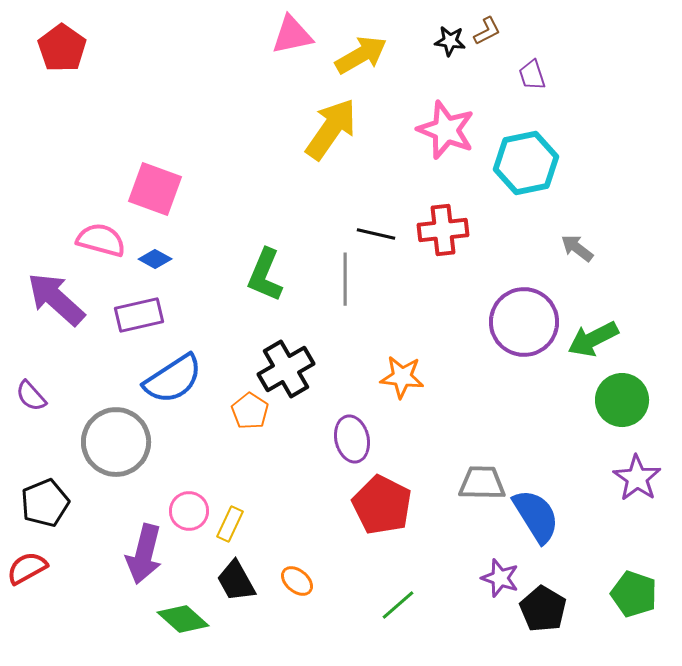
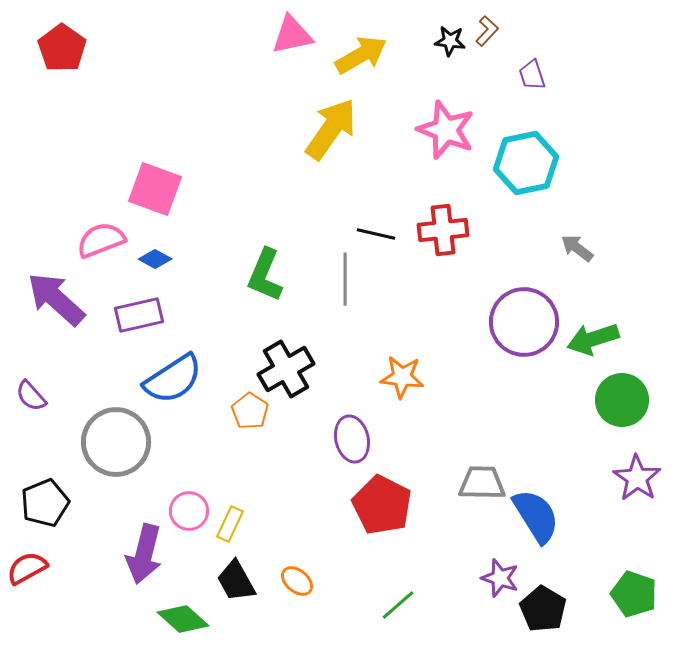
brown L-shape at (487, 31): rotated 20 degrees counterclockwise
pink semicircle at (101, 240): rotated 36 degrees counterclockwise
green arrow at (593, 339): rotated 9 degrees clockwise
